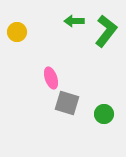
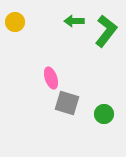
yellow circle: moved 2 px left, 10 px up
